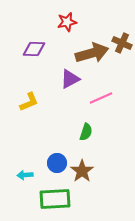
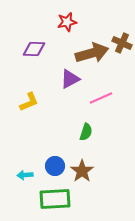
blue circle: moved 2 px left, 3 px down
